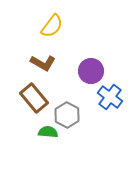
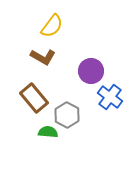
brown L-shape: moved 6 px up
